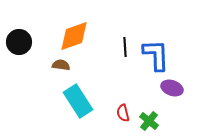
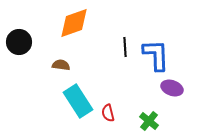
orange diamond: moved 13 px up
red semicircle: moved 15 px left
